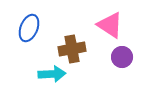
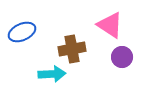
blue ellipse: moved 7 px left, 4 px down; rotated 44 degrees clockwise
